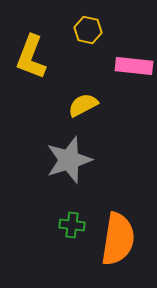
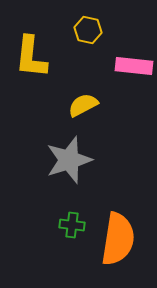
yellow L-shape: rotated 15 degrees counterclockwise
